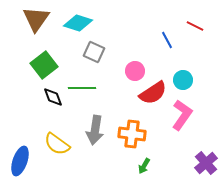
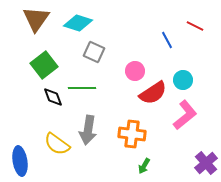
pink L-shape: moved 3 px right; rotated 16 degrees clockwise
gray arrow: moved 7 px left
blue ellipse: rotated 28 degrees counterclockwise
